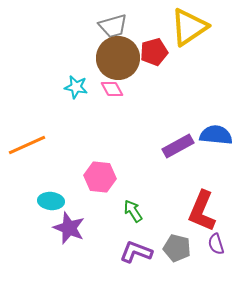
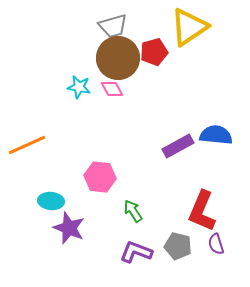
cyan star: moved 3 px right
gray pentagon: moved 1 px right, 2 px up
